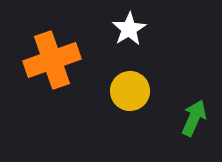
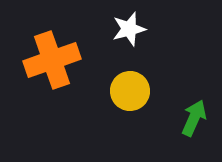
white star: rotated 16 degrees clockwise
